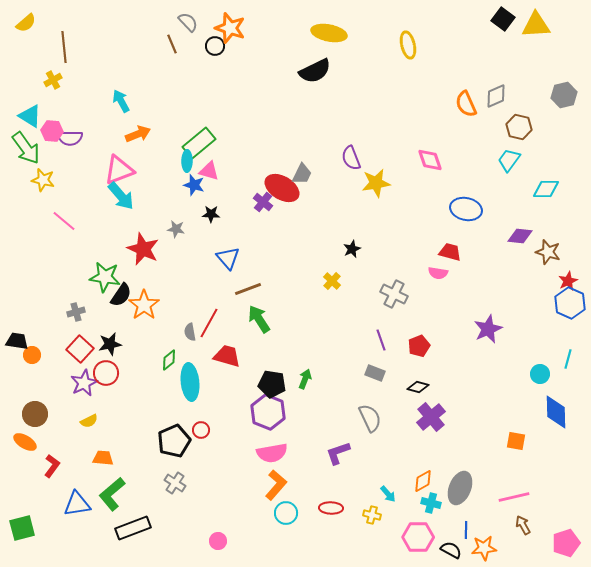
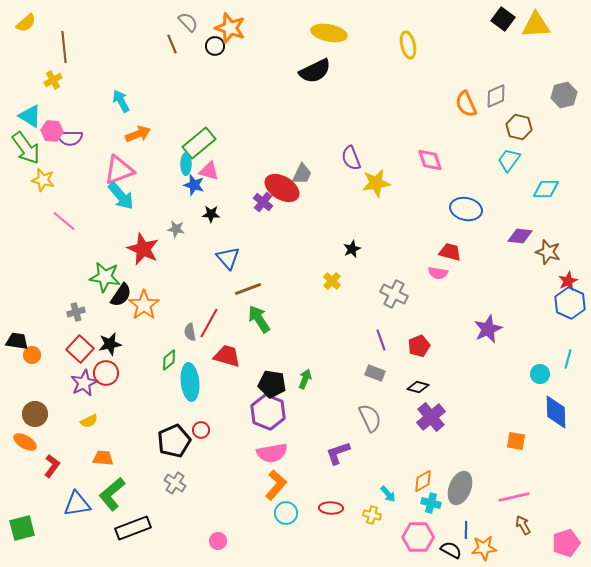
cyan ellipse at (187, 161): moved 1 px left, 3 px down
